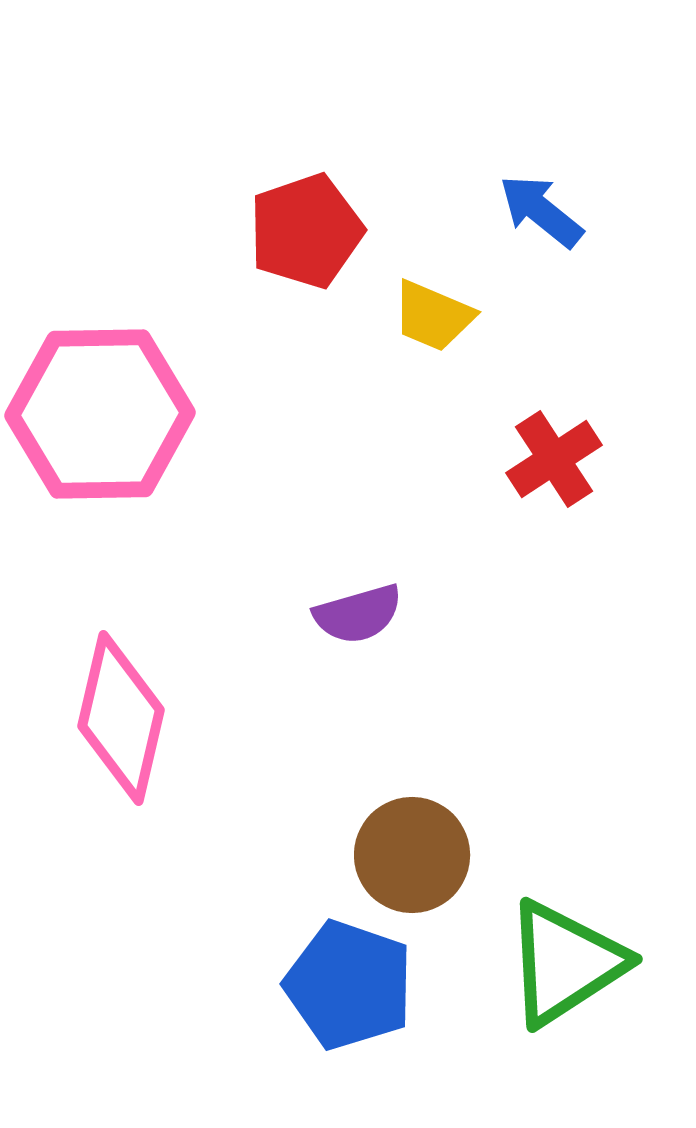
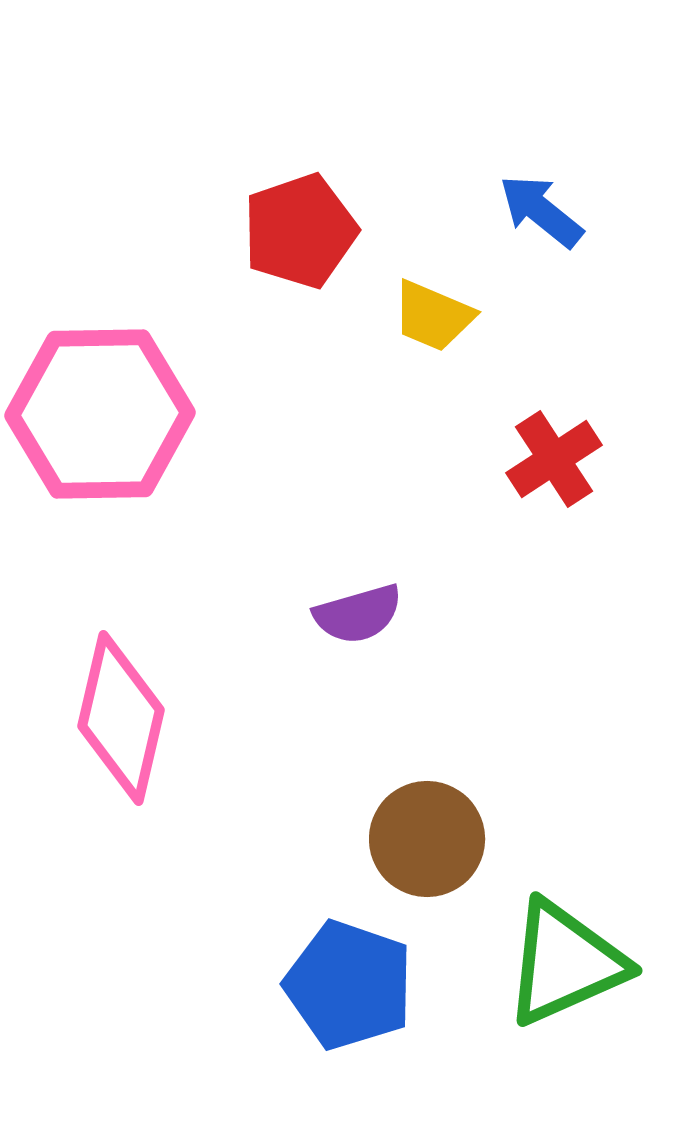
red pentagon: moved 6 px left
brown circle: moved 15 px right, 16 px up
green triangle: rotated 9 degrees clockwise
